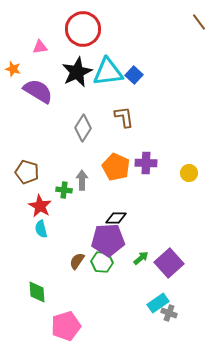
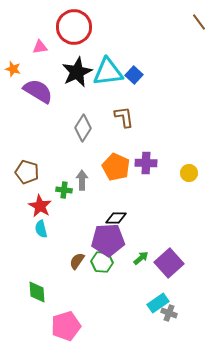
red circle: moved 9 px left, 2 px up
